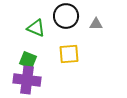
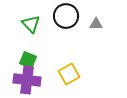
green triangle: moved 5 px left, 4 px up; rotated 24 degrees clockwise
yellow square: moved 20 px down; rotated 25 degrees counterclockwise
